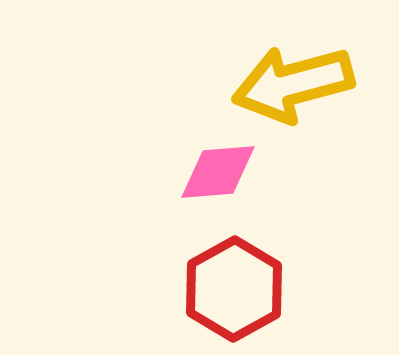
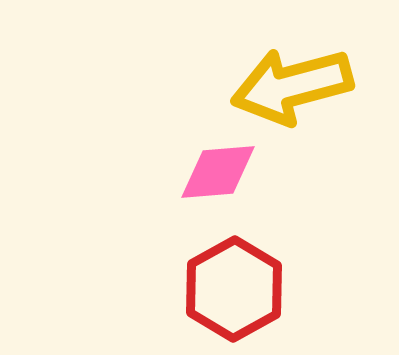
yellow arrow: moved 1 px left, 2 px down
